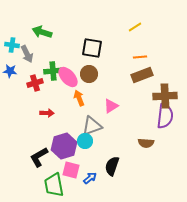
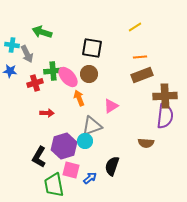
black L-shape: rotated 30 degrees counterclockwise
